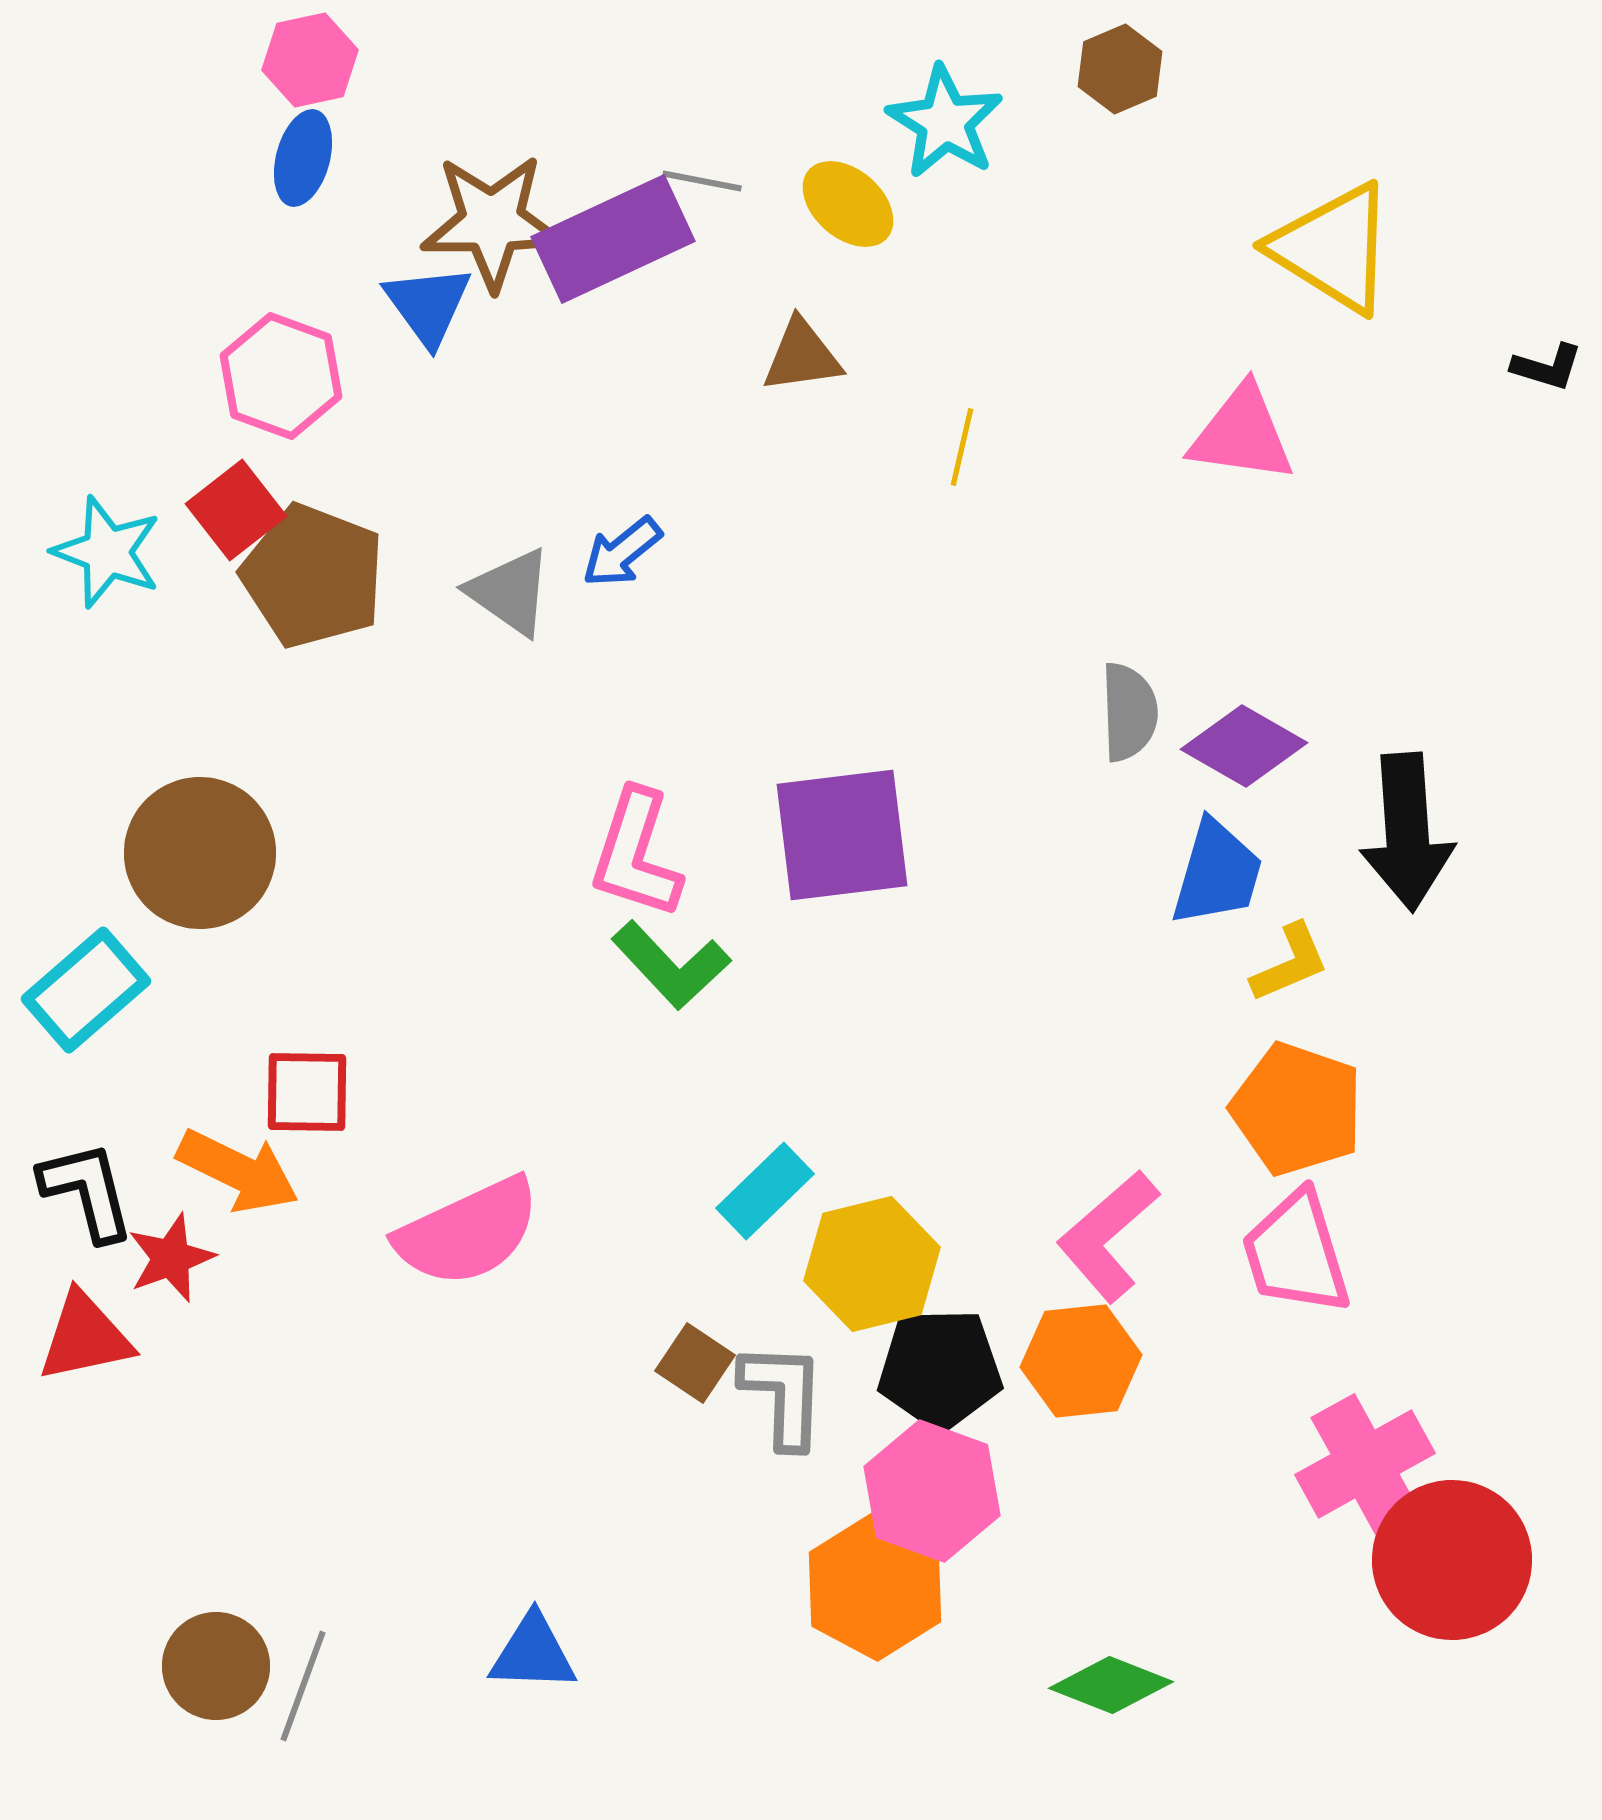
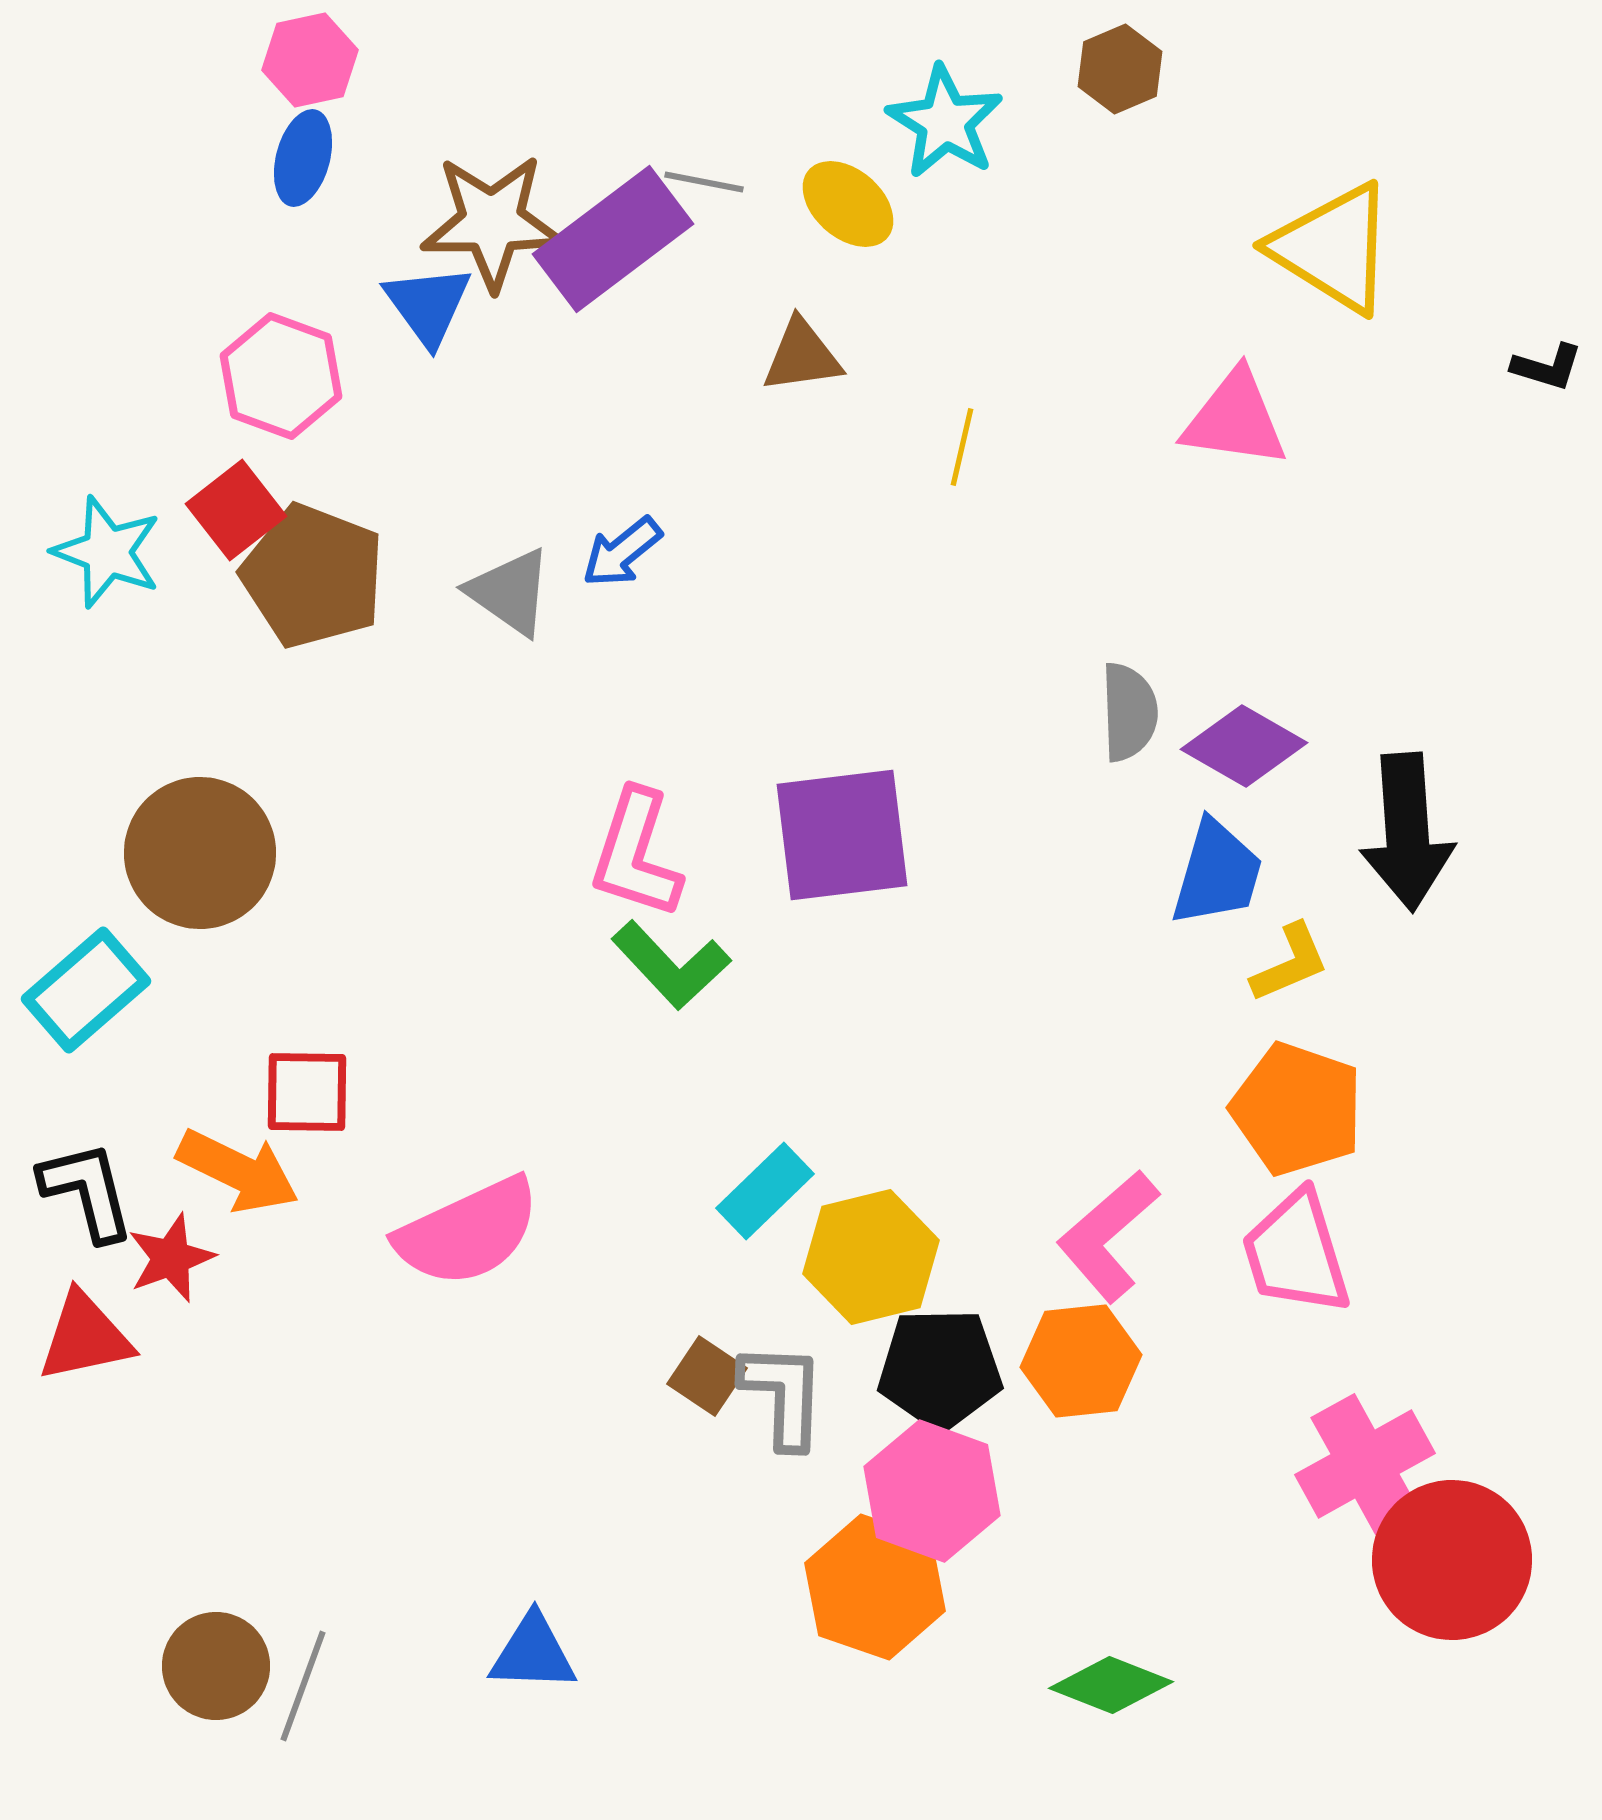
gray line at (702, 181): moved 2 px right, 1 px down
purple rectangle at (613, 239): rotated 12 degrees counterclockwise
pink triangle at (1242, 434): moved 7 px left, 15 px up
yellow hexagon at (872, 1264): moved 1 px left, 7 px up
brown square at (695, 1363): moved 12 px right, 13 px down
orange hexagon at (875, 1587): rotated 9 degrees counterclockwise
